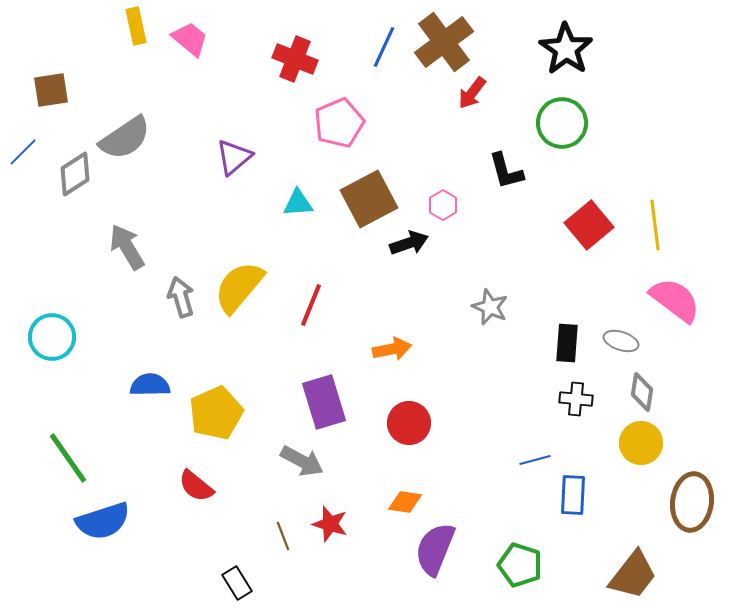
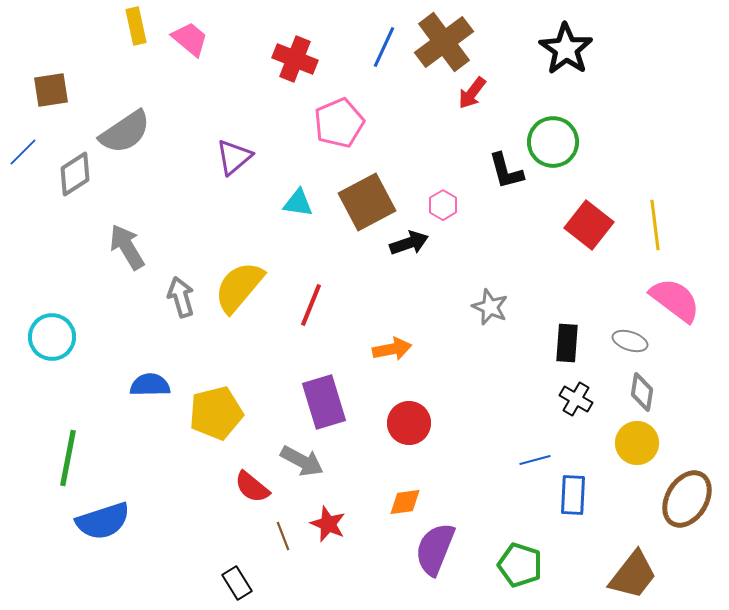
green circle at (562, 123): moved 9 px left, 19 px down
gray semicircle at (125, 138): moved 6 px up
brown square at (369, 199): moved 2 px left, 3 px down
cyan triangle at (298, 203): rotated 12 degrees clockwise
red square at (589, 225): rotated 12 degrees counterclockwise
gray ellipse at (621, 341): moved 9 px right
black cross at (576, 399): rotated 24 degrees clockwise
yellow pentagon at (216, 413): rotated 10 degrees clockwise
yellow circle at (641, 443): moved 4 px left
green line at (68, 458): rotated 46 degrees clockwise
red semicircle at (196, 486): moved 56 px right, 1 px down
orange diamond at (405, 502): rotated 16 degrees counterclockwise
brown ellipse at (692, 502): moved 5 px left, 3 px up; rotated 24 degrees clockwise
red star at (330, 524): moved 2 px left; rotated 6 degrees clockwise
